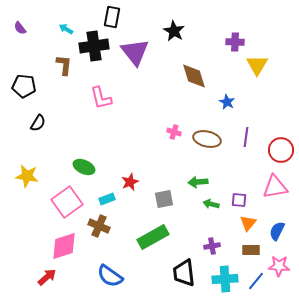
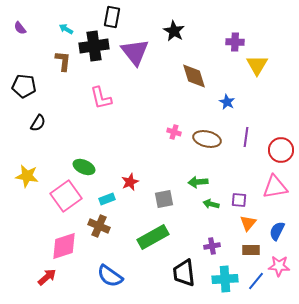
brown L-shape at (64, 65): moved 1 px left, 4 px up
pink square at (67, 202): moved 1 px left, 6 px up
